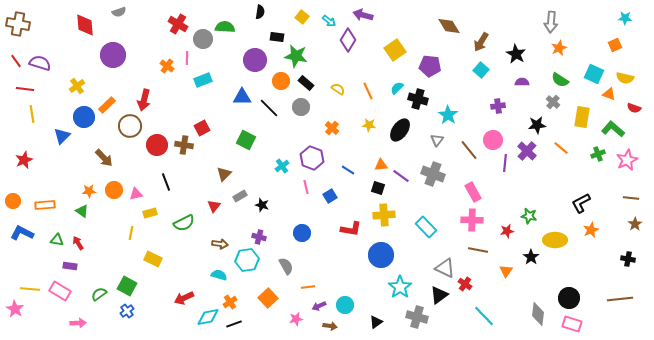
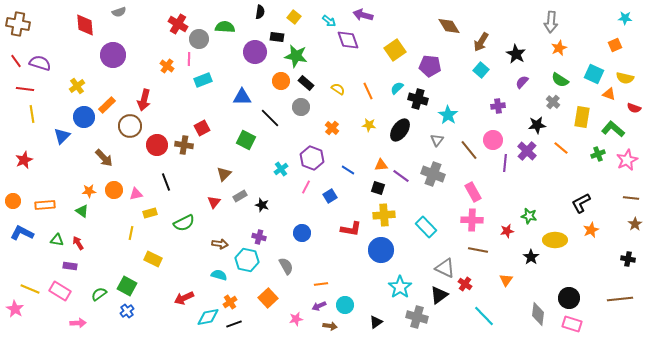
yellow square at (302, 17): moved 8 px left
gray circle at (203, 39): moved 4 px left
purple diamond at (348, 40): rotated 50 degrees counterclockwise
pink line at (187, 58): moved 2 px right, 1 px down
purple circle at (255, 60): moved 8 px up
purple semicircle at (522, 82): rotated 48 degrees counterclockwise
black line at (269, 108): moved 1 px right, 10 px down
cyan cross at (282, 166): moved 1 px left, 3 px down
pink line at (306, 187): rotated 40 degrees clockwise
red triangle at (214, 206): moved 4 px up
blue circle at (381, 255): moved 5 px up
cyan hexagon at (247, 260): rotated 20 degrees clockwise
orange triangle at (506, 271): moved 9 px down
orange line at (308, 287): moved 13 px right, 3 px up
yellow line at (30, 289): rotated 18 degrees clockwise
